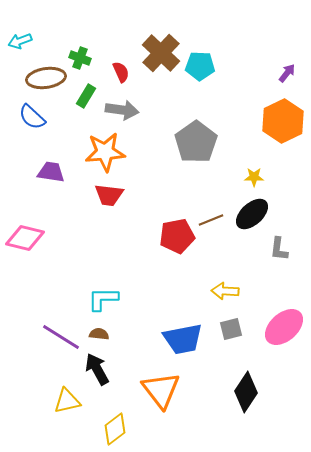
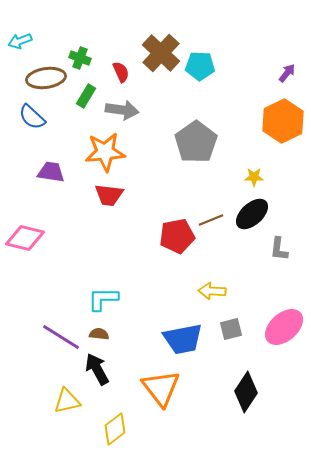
yellow arrow: moved 13 px left
orange triangle: moved 2 px up
